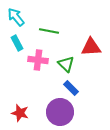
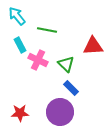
cyan arrow: moved 1 px right, 1 px up
green line: moved 2 px left, 1 px up
cyan rectangle: moved 3 px right, 2 px down
red triangle: moved 2 px right, 1 px up
pink cross: rotated 18 degrees clockwise
red star: rotated 18 degrees counterclockwise
